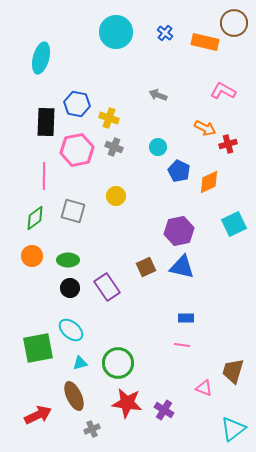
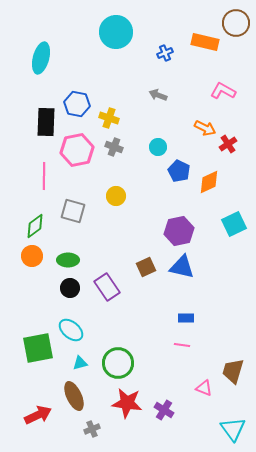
brown circle at (234, 23): moved 2 px right
blue cross at (165, 33): moved 20 px down; rotated 28 degrees clockwise
red cross at (228, 144): rotated 18 degrees counterclockwise
green diamond at (35, 218): moved 8 px down
cyan triangle at (233, 429): rotated 28 degrees counterclockwise
